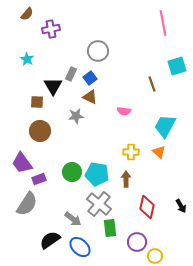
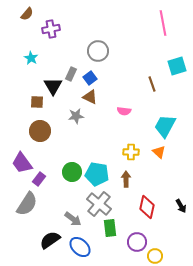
cyan star: moved 4 px right, 1 px up
purple rectangle: rotated 32 degrees counterclockwise
